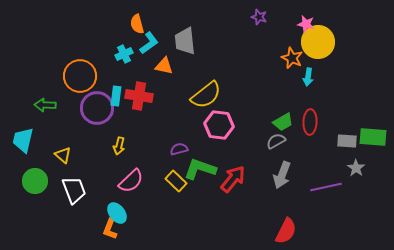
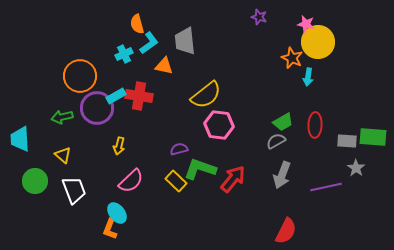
cyan rectangle: rotated 54 degrees clockwise
green arrow: moved 17 px right, 12 px down; rotated 15 degrees counterclockwise
red ellipse: moved 5 px right, 3 px down
cyan trapezoid: moved 3 px left, 1 px up; rotated 16 degrees counterclockwise
